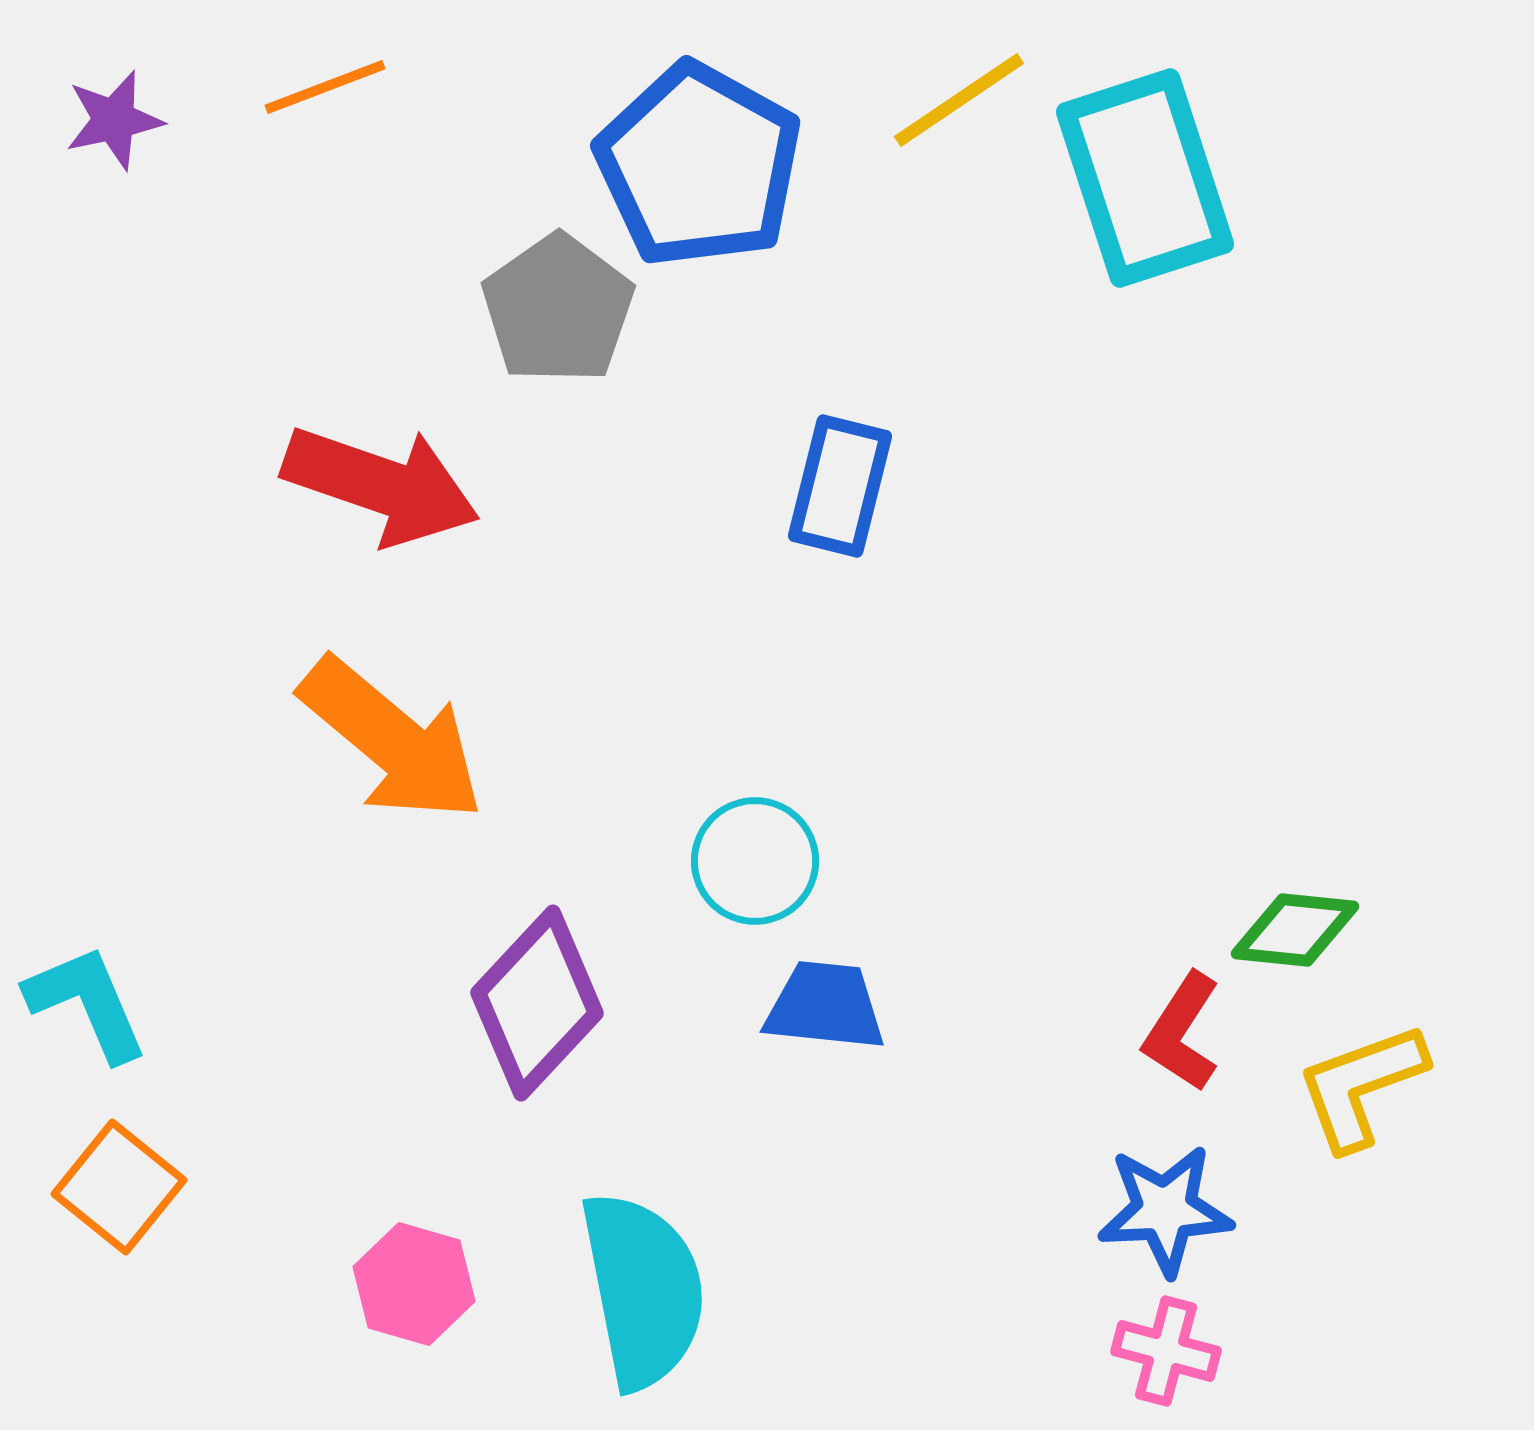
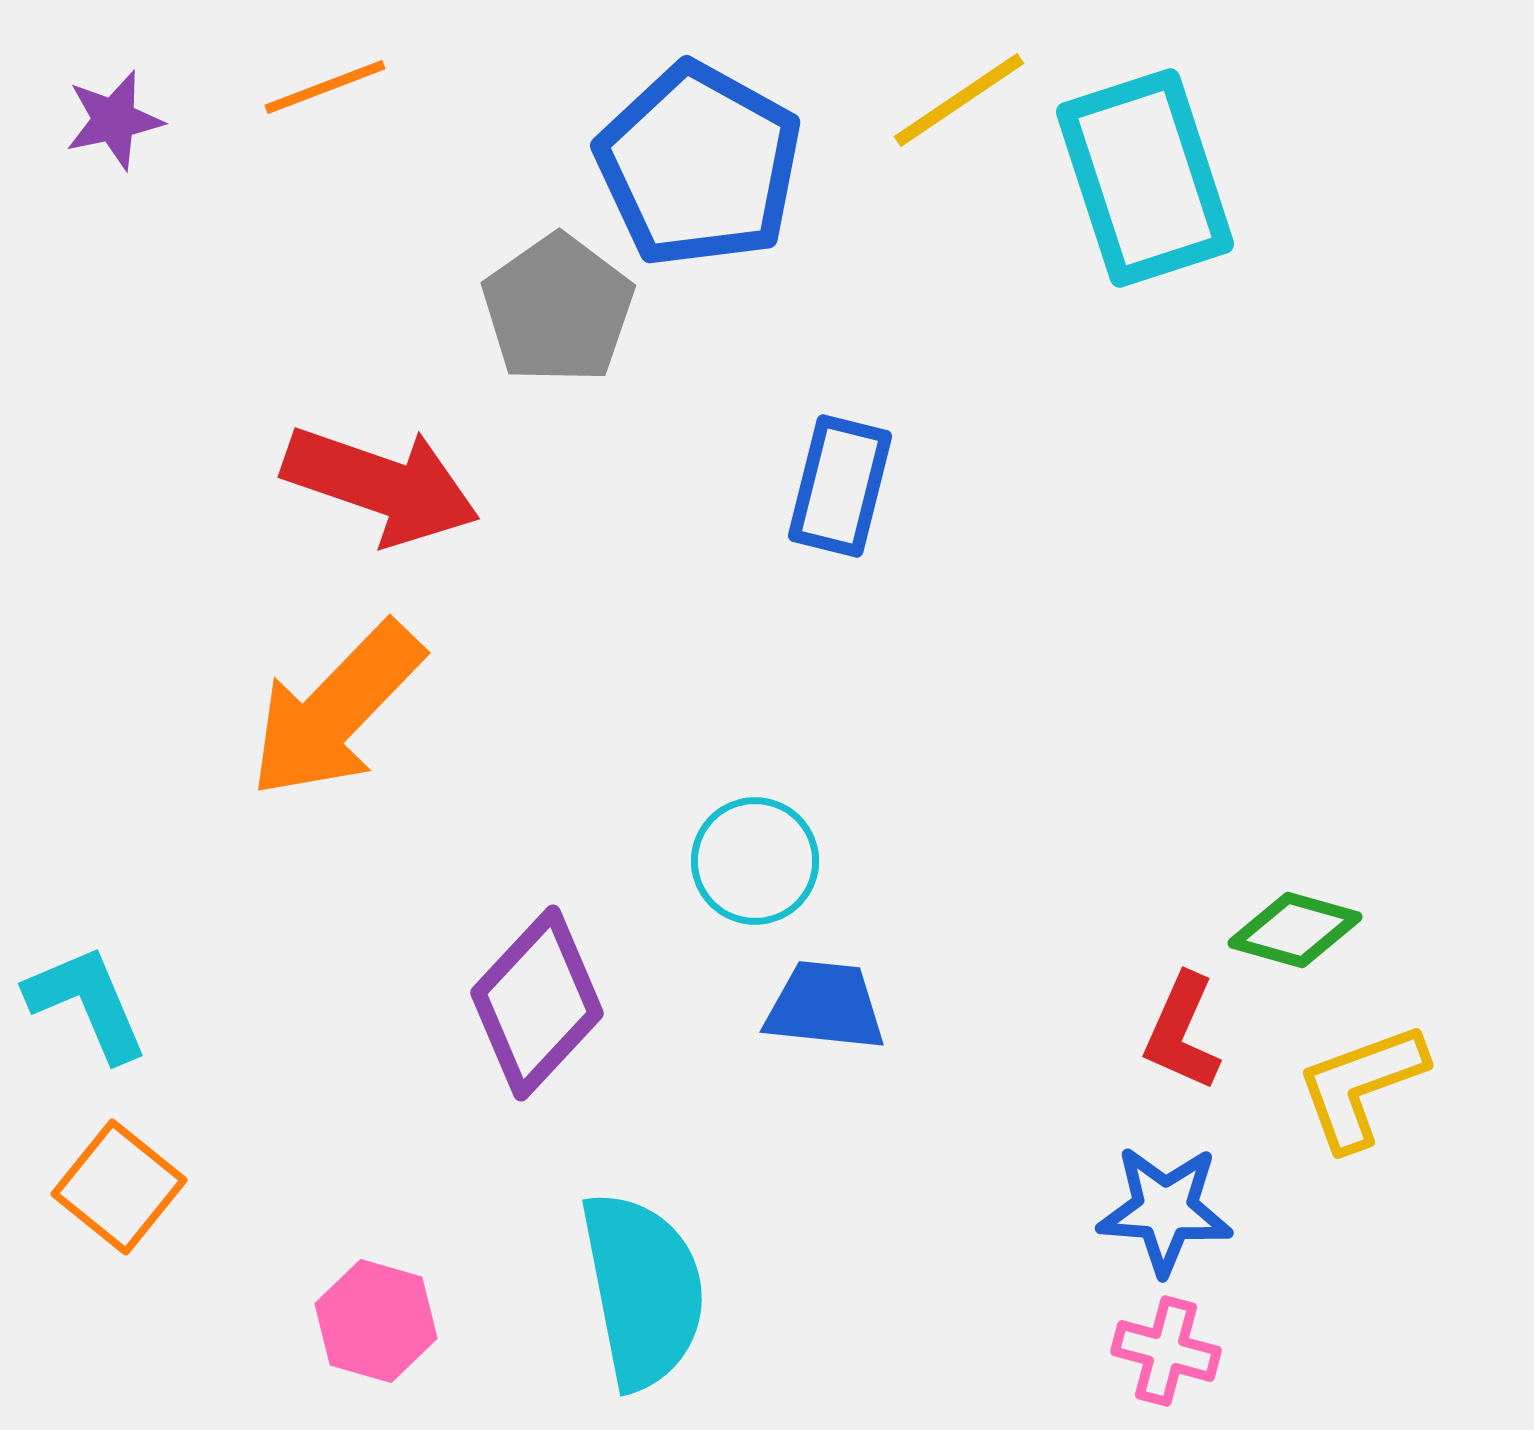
orange arrow: moved 56 px left, 30 px up; rotated 94 degrees clockwise
green diamond: rotated 10 degrees clockwise
red L-shape: rotated 9 degrees counterclockwise
blue star: rotated 7 degrees clockwise
pink hexagon: moved 38 px left, 37 px down
